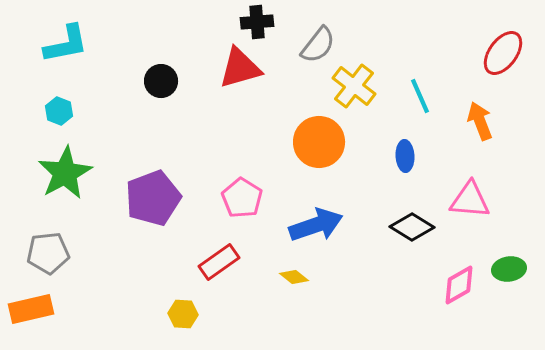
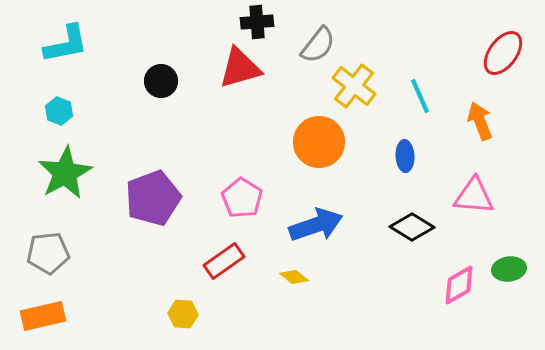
pink triangle: moved 4 px right, 4 px up
red rectangle: moved 5 px right, 1 px up
orange rectangle: moved 12 px right, 7 px down
